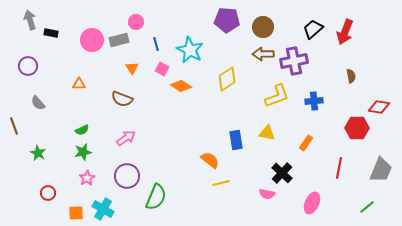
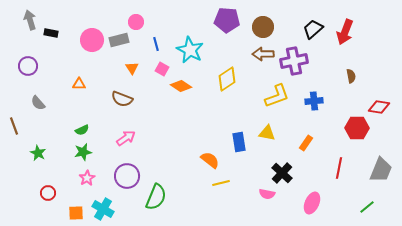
blue rectangle at (236, 140): moved 3 px right, 2 px down
